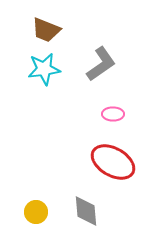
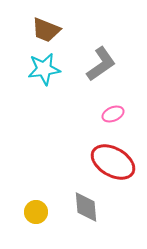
pink ellipse: rotated 25 degrees counterclockwise
gray diamond: moved 4 px up
